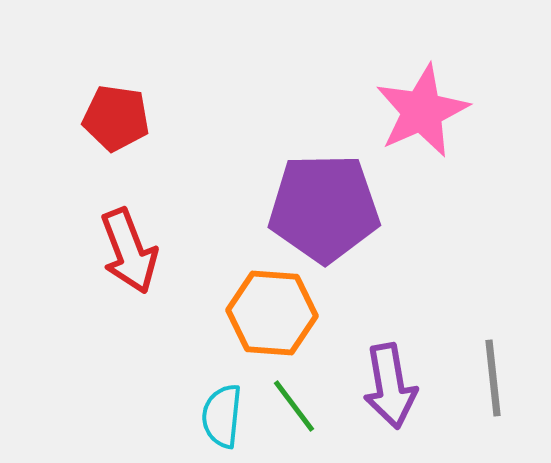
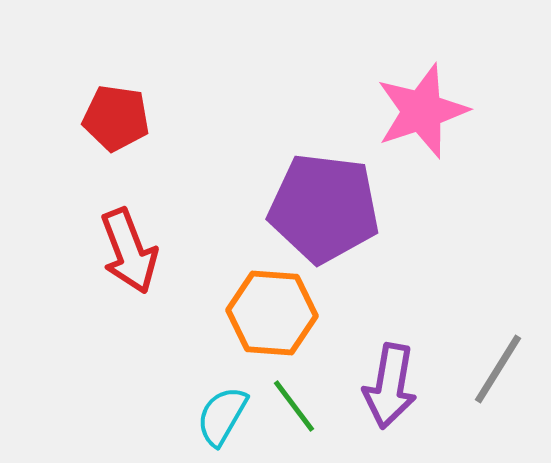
pink star: rotated 6 degrees clockwise
purple pentagon: rotated 8 degrees clockwise
gray line: moved 5 px right, 9 px up; rotated 38 degrees clockwise
purple arrow: rotated 20 degrees clockwise
cyan semicircle: rotated 24 degrees clockwise
